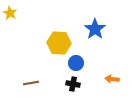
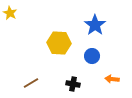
blue star: moved 4 px up
blue circle: moved 16 px right, 7 px up
brown line: rotated 21 degrees counterclockwise
